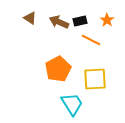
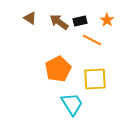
brown arrow: rotated 12 degrees clockwise
orange line: moved 1 px right
